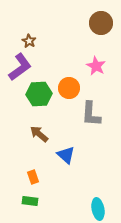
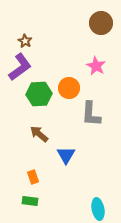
brown star: moved 4 px left
blue triangle: rotated 18 degrees clockwise
